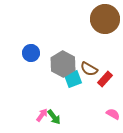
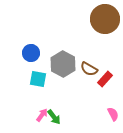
cyan square: moved 35 px left; rotated 30 degrees clockwise
pink semicircle: rotated 32 degrees clockwise
